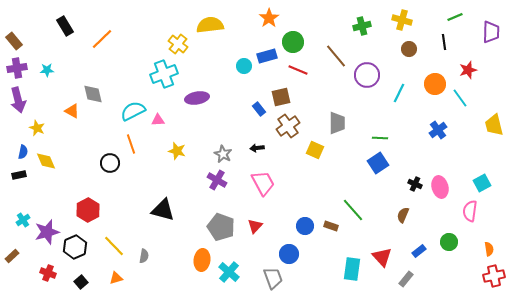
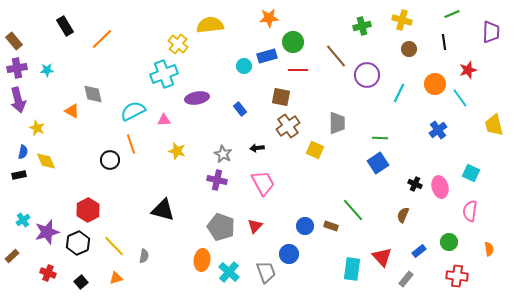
green line at (455, 17): moved 3 px left, 3 px up
orange star at (269, 18): rotated 30 degrees clockwise
red line at (298, 70): rotated 24 degrees counterclockwise
brown square at (281, 97): rotated 24 degrees clockwise
blue rectangle at (259, 109): moved 19 px left
pink triangle at (158, 120): moved 6 px right
black circle at (110, 163): moved 3 px up
purple cross at (217, 180): rotated 18 degrees counterclockwise
cyan square at (482, 183): moved 11 px left, 10 px up; rotated 36 degrees counterclockwise
black hexagon at (75, 247): moved 3 px right, 4 px up
red cross at (494, 276): moved 37 px left; rotated 20 degrees clockwise
gray trapezoid at (273, 278): moved 7 px left, 6 px up
